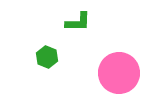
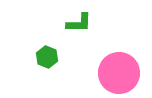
green L-shape: moved 1 px right, 1 px down
